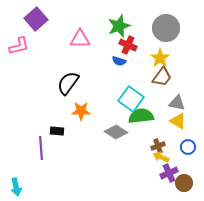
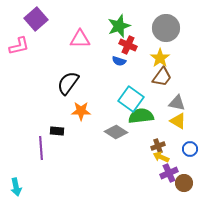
blue circle: moved 2 px right, 2 px down
